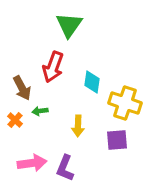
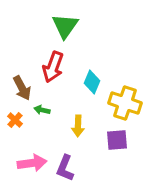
green triangle: moved 4 px left, 1 px down
cyan diamond: rotated 15 degrees clockwise
green arrow: moved 2 px right, 1 px up; rotated 21 degrees clockwise
